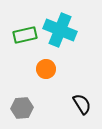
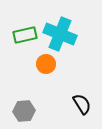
cyan cross: moved 4 px down
orange circle: moved 5 px up
gray hexagon: moved 2 px right, 3 px down
